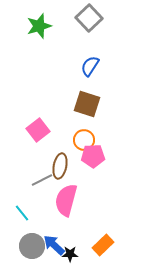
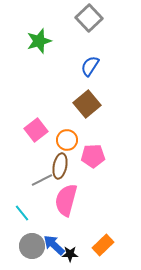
green star: moved 15 px down
brown square: rotated 32 degrees clockwise
pink square: moved 2 px left
orange circle: moved 17 px left
